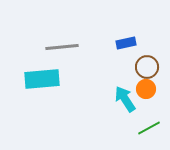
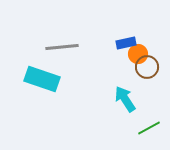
cyan rectangle: rotated 24 degrees clockwise
orange circle: moved 8 px left, 35 px up
